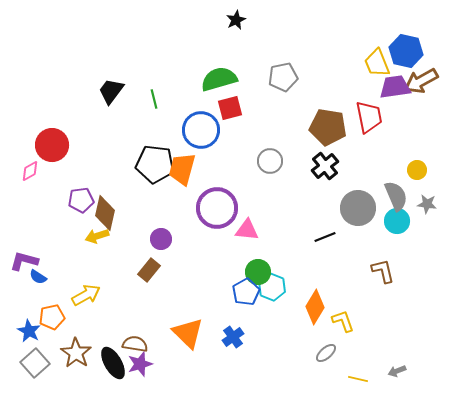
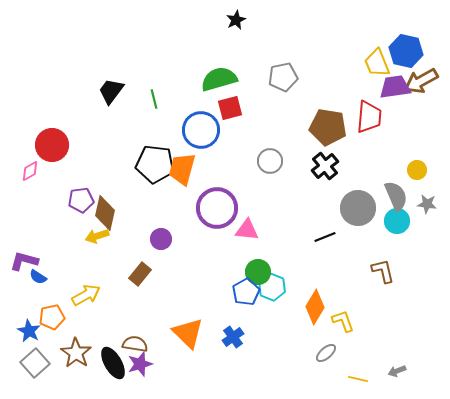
red trapezoid at (369, 117): rotated 16 degrees clockwise
brown rectangle at (149, 270): moved 9 px left, 4 px down
